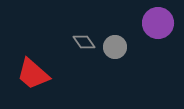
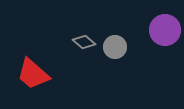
purple circle: moved 7 px right, 7 px down
gray diamond: rotated 15 degrees counterclockwise
